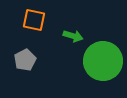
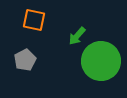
green arrow: moved 4 px right; rotated 114 degrees clockwise
green circle: moved 2 px left
